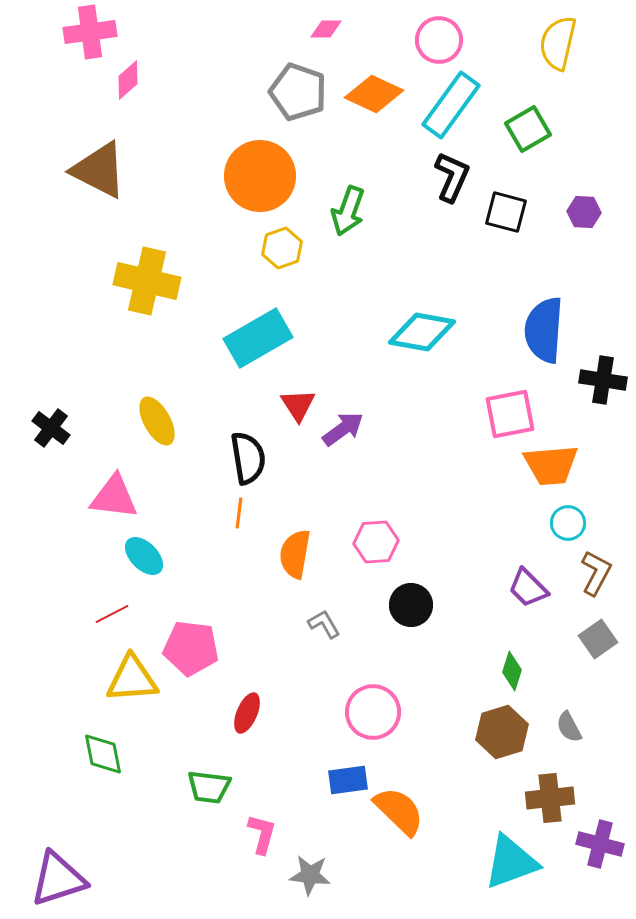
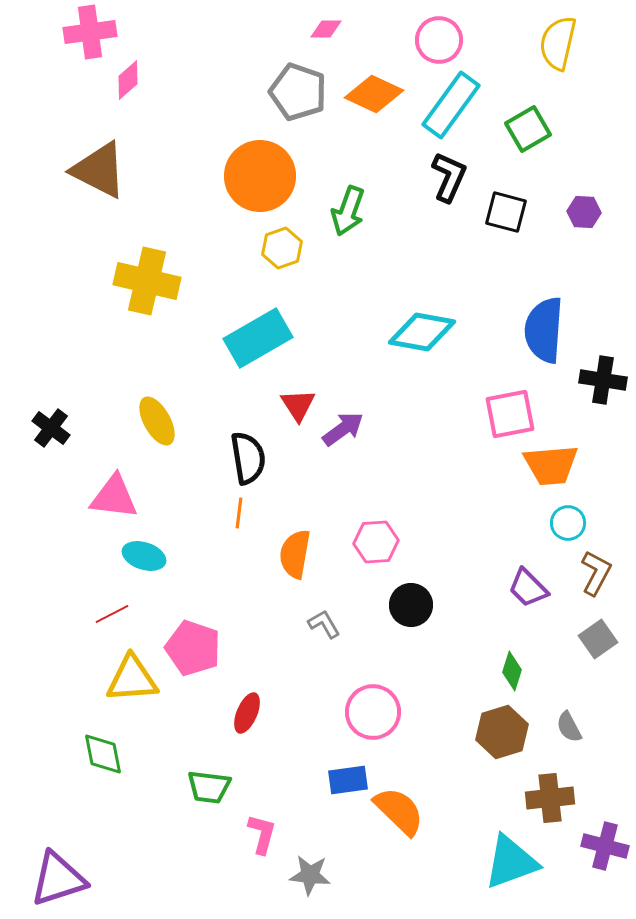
black L-shape at (452, 177): moved 3 px left
cyan ellipse at (144, 556): rotated 27 degrees counterclockwise
pink pentagon at (191, 648): moved 2 px right; rotated 12 degrees clockwise
purple cross at (600, 844): moved 5 px right, 2 px down
